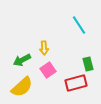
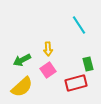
yellow arrow: moved 4 px right, 1 px down
